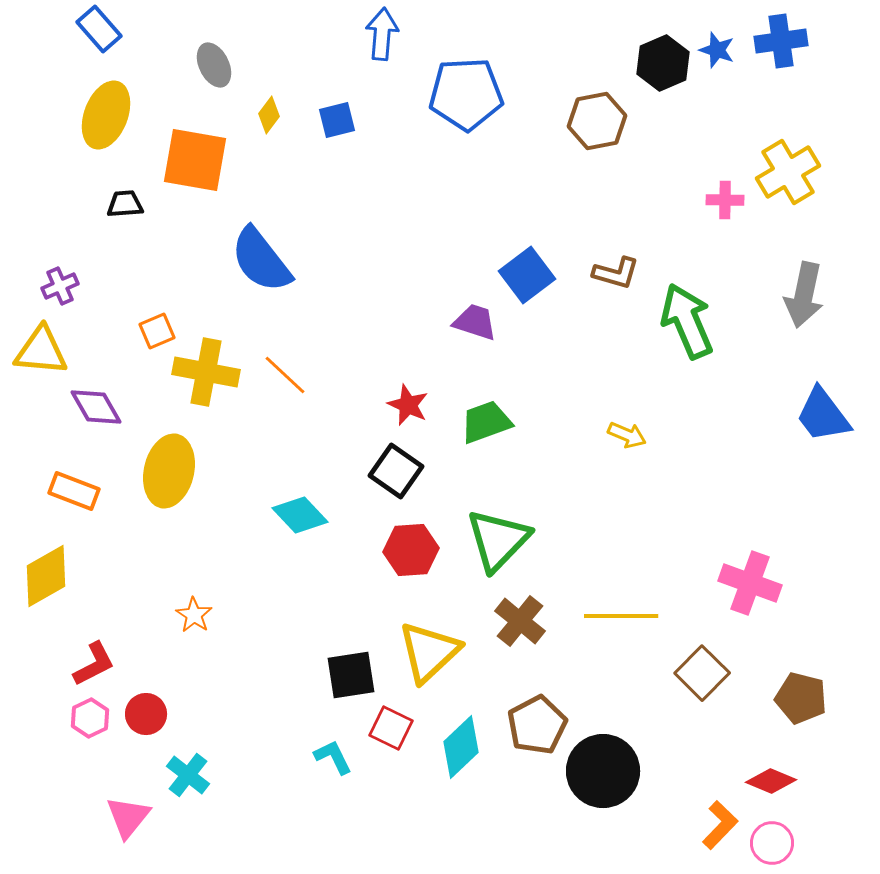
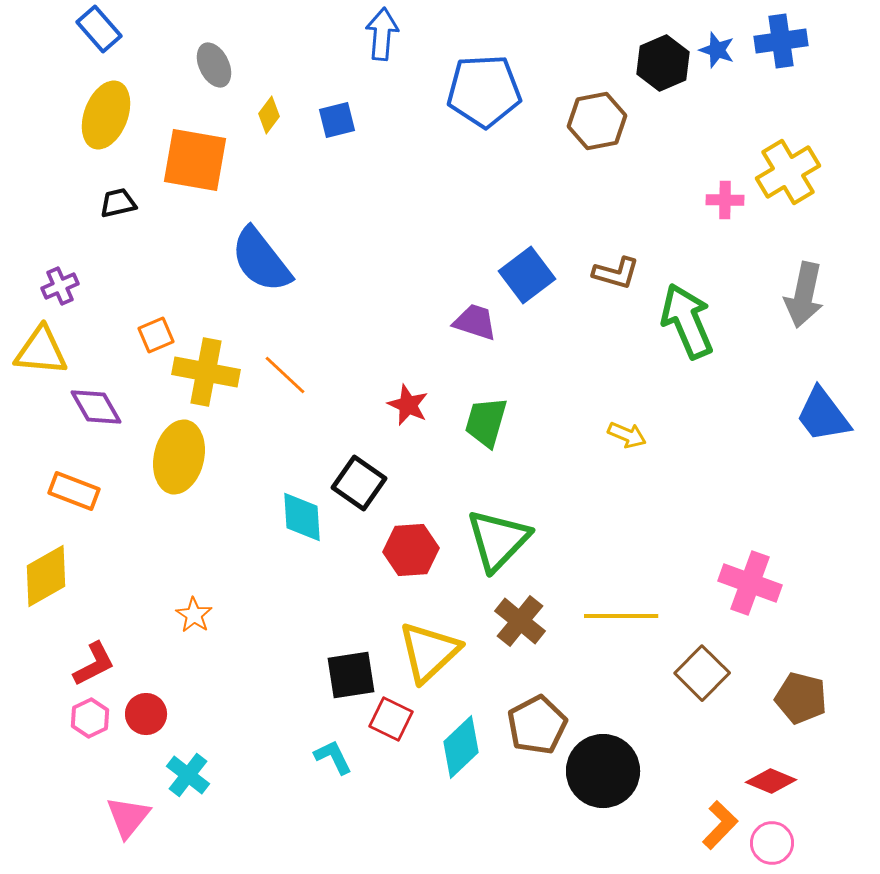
blue pentagon at (466, 94): moved 18 px right, 3 px up
black trapezoid at (125, 204): moved 7 px left, 1 px up; rotated 9 degrees counterclockwise
orange square at (157, 331): moved 1 px left, 4 px down
green trapezoid at (486, 422): rotated 54 degrees counterclockwise
yellow ellipse at (169, 471): moved 10 px right, 14 px up
black square at (396, 471): moved 37 px left, 12 px down
cyan diamond at (300, 515): moved 2 px right, 2 px down; rotated 40 degrees clockwise
red square at (391, 728): moved 9 px up
